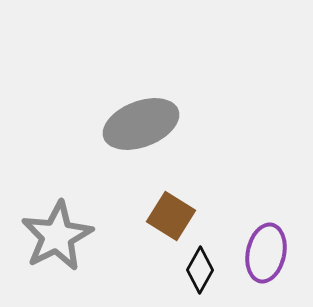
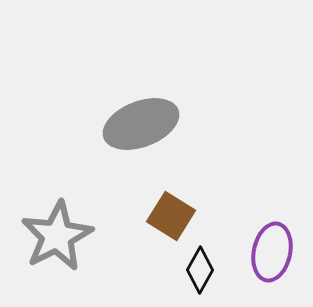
purple ellipse: moved 6 px right, 1 px up
